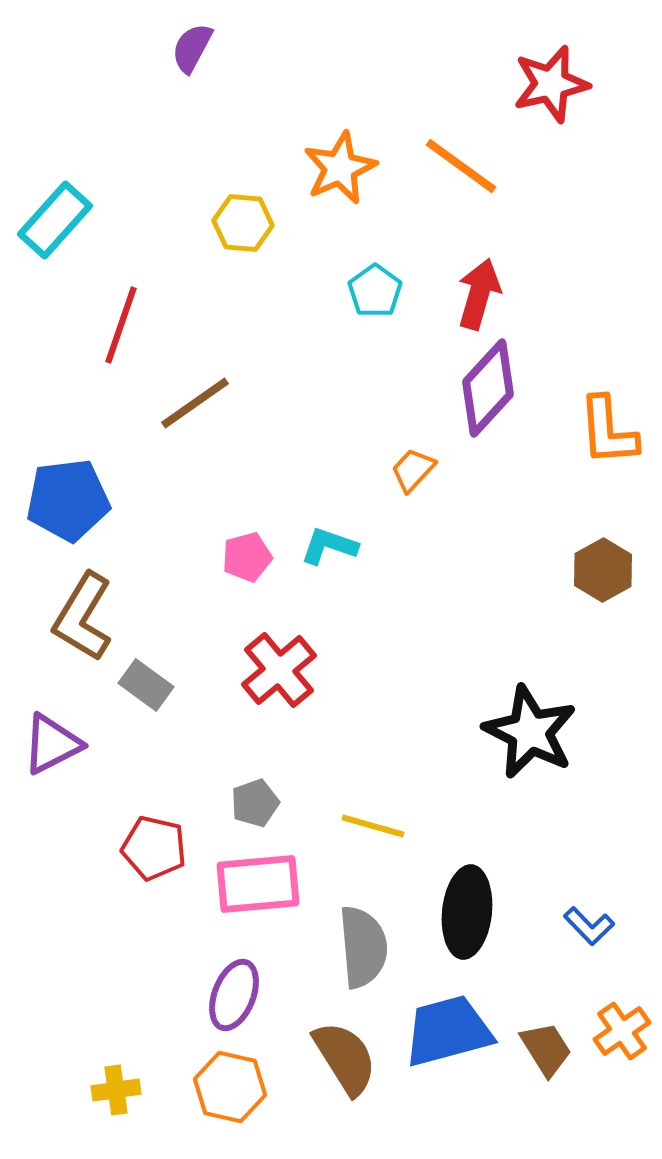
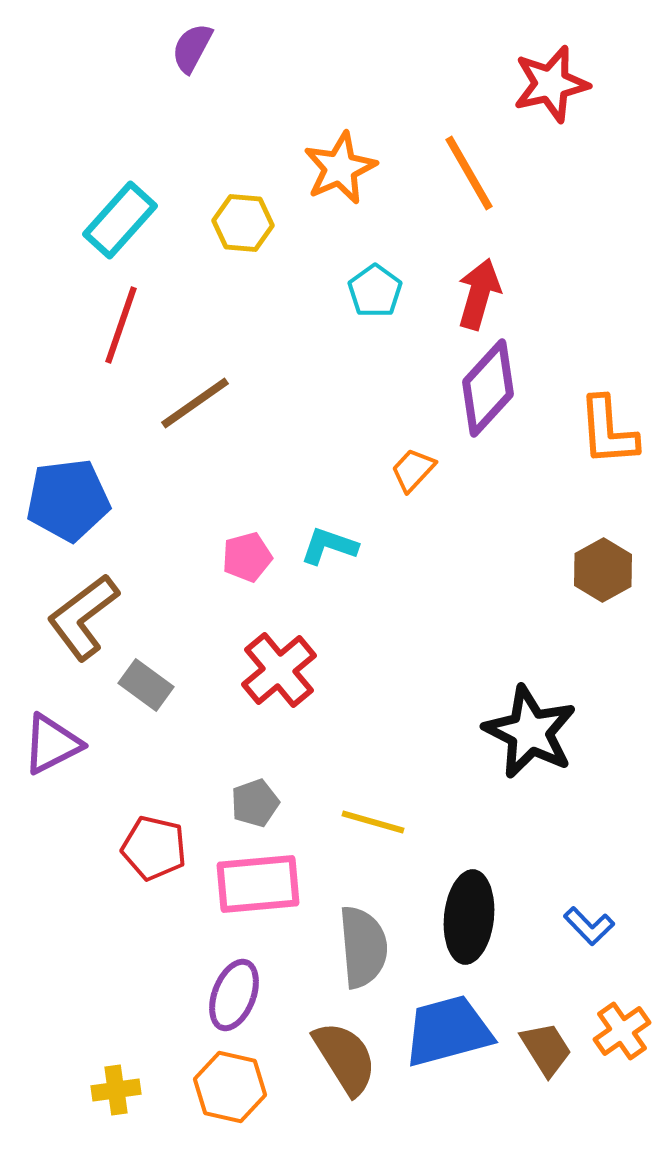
orange line: moved 8 px right, 7 px down; rotated 24 degrees clockwise
cyan rectangle: moved 65 px right
brown L-shape: rotated 22 degrees clockwise
yellow line: moved 4 px up
black ellipse: moved 2 px right, 5 px down
